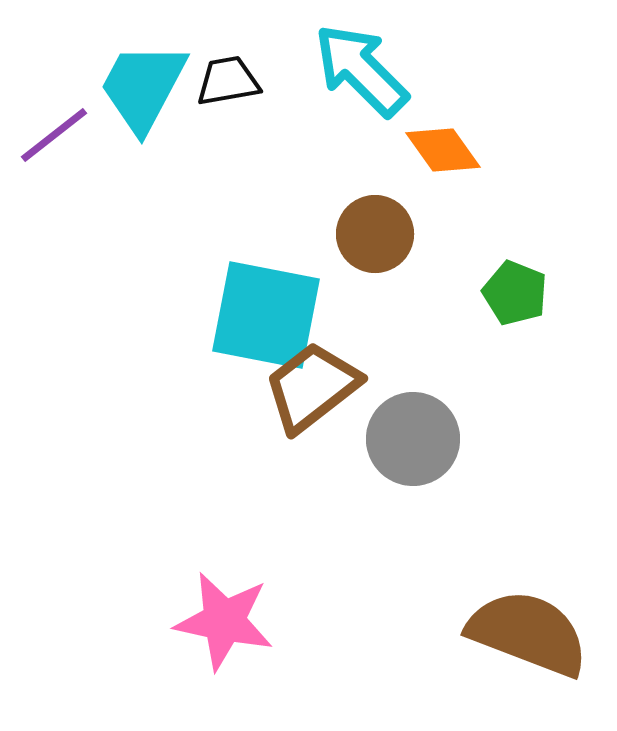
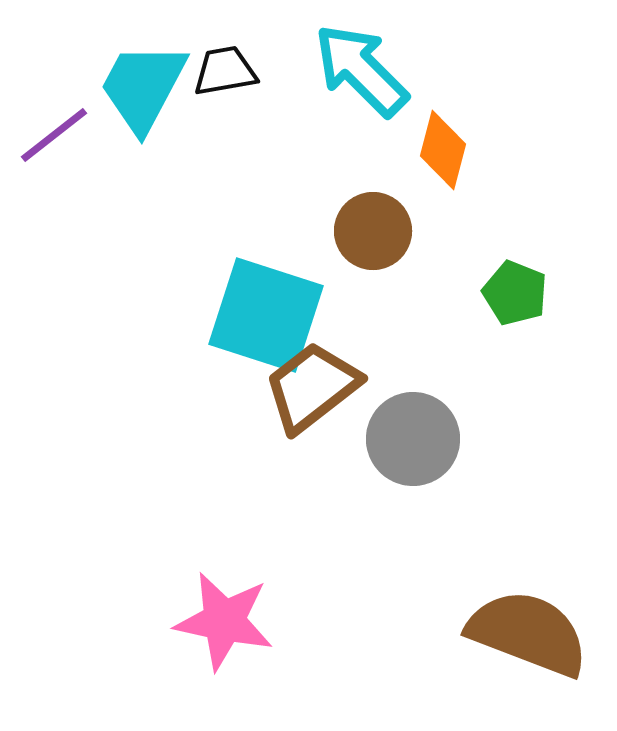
black trapezoid: moved 3 px left, 10 px up
orange diamond: rotated 50 degrees clockwise
brown circle: moved 2 px left, 3 px up
cyan square: rotated 7 degrees clockwise
